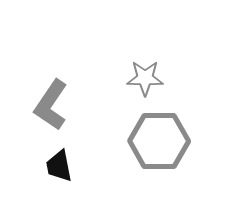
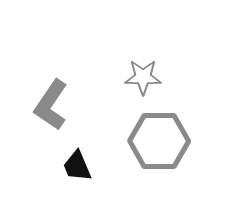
gray star: moved 2 px left, 1 px up
black trapezoid: moved 18 px right; rotated 12 degrees counterclockwise
